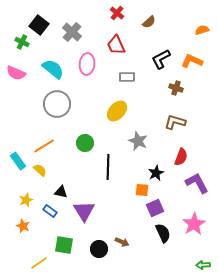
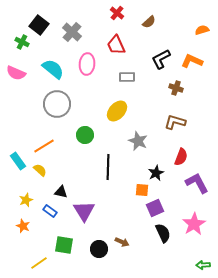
green circle: moved 8 px up
